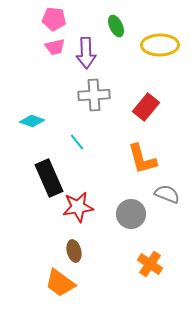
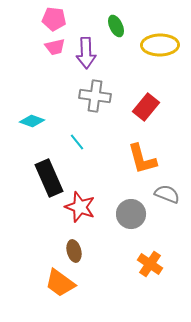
gray cross: moved 1 px right, 1 px down; rotated 12 degrees clockwise
red star: moved 2 px right; rotated 28 degrees clockwise
